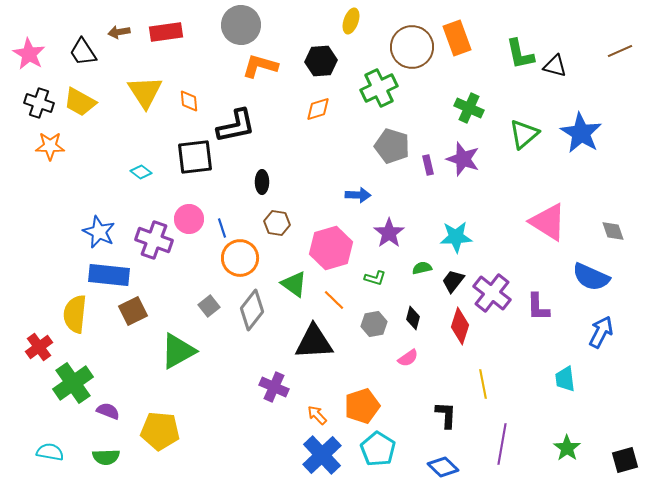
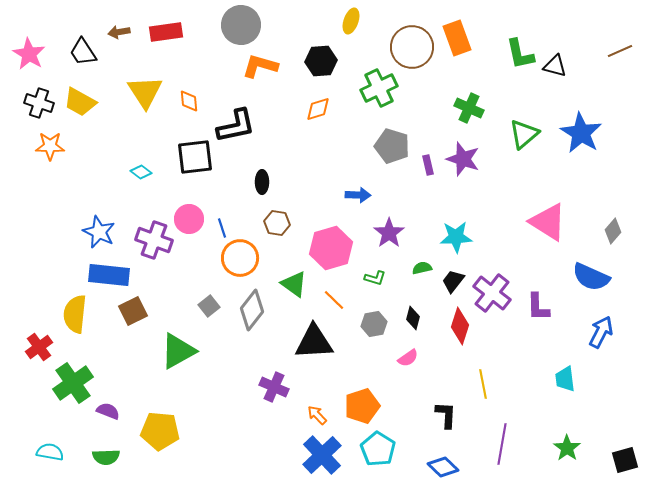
gray diamond at (613, 231): rotated 60 degrees clockwise
